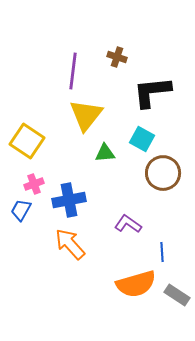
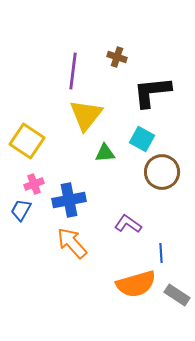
brown circle: moved 1 px left, 1 px up
orange arrow: moved 2 px right, 1 px up
blue line: moved 1 px left, 1 px down
